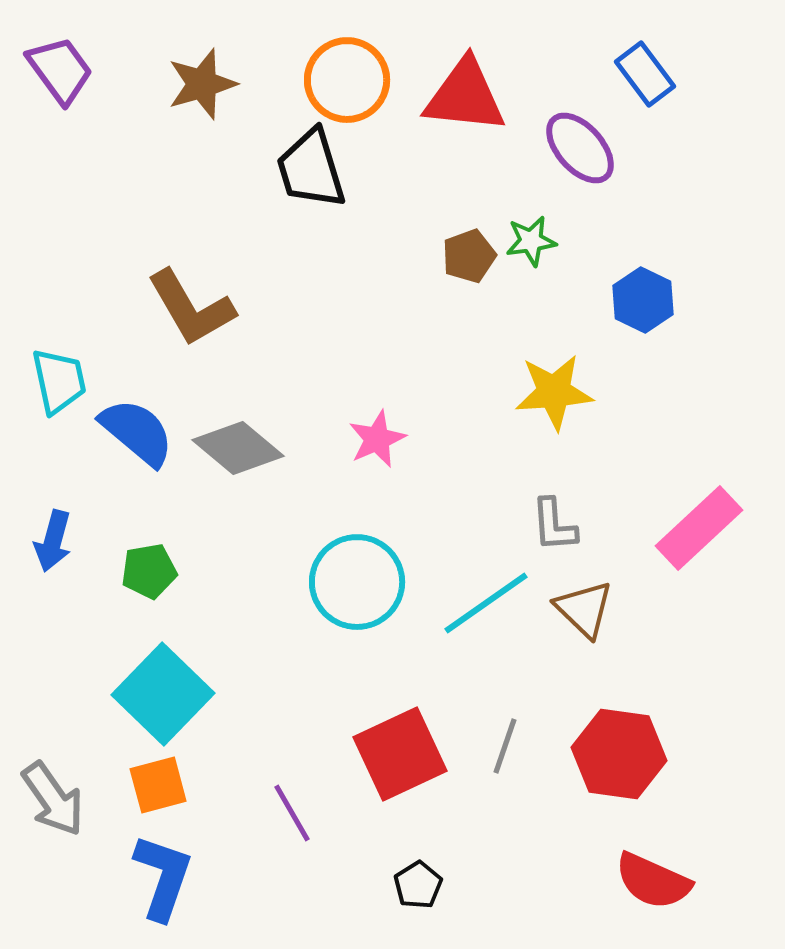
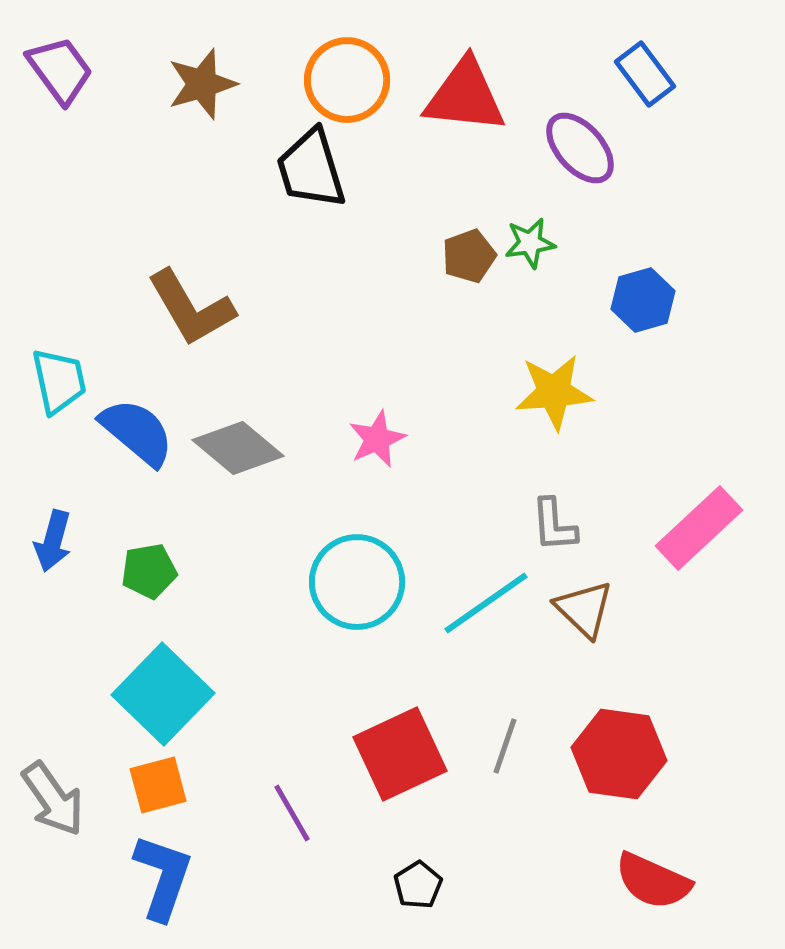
green star: moved 1 px left, 2 px down
blue hexagon: rotated 18 degrees clockwise
